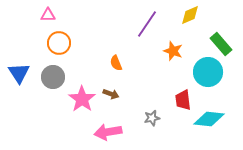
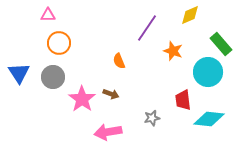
purple line: moved 4 px down
orange semicircle: moved 3 px right, 2 px up
